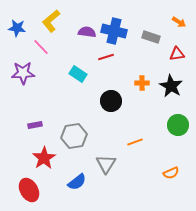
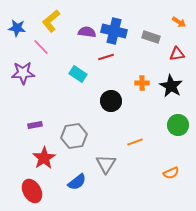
red ellipse: moved 3 px right, 1 px down
